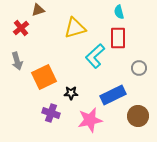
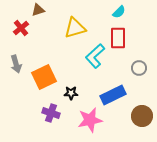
cyan semicircle: rotated 120 degrees counterclockwise
gray arrow: moved 1 px left, 3 px down
brown circle: moved 4 px right
